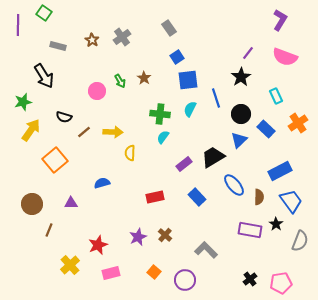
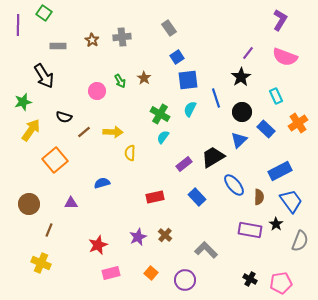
gray cross at (122, 37): rotated 30 degrees clockwise
gray rectangle at (58, 46): rotated 14 degrees counterclockwise
green cross at (160, 114): rotated 24 degrees clockwise
black circle at (241, 114): moved 1 px right, 2 px up
brown circle at (32, 204): moved 3 px left
yellow cross at (70, 265): moved 29 px left, 2 px up; rotated 24 degrees counterclockwise
orange square at (154, 272): moved 3 px left, 1 px down
black cross at (250, 279): rotated 24 degrees counterclockwise
